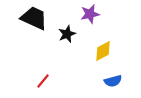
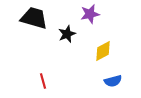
black trapezoid: rotated 8 degrees counterclockwise
red line: rotated 56 degrees counterclockwise
